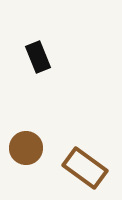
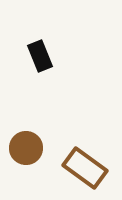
black rectangle: moved 2 px right, 1 px up
